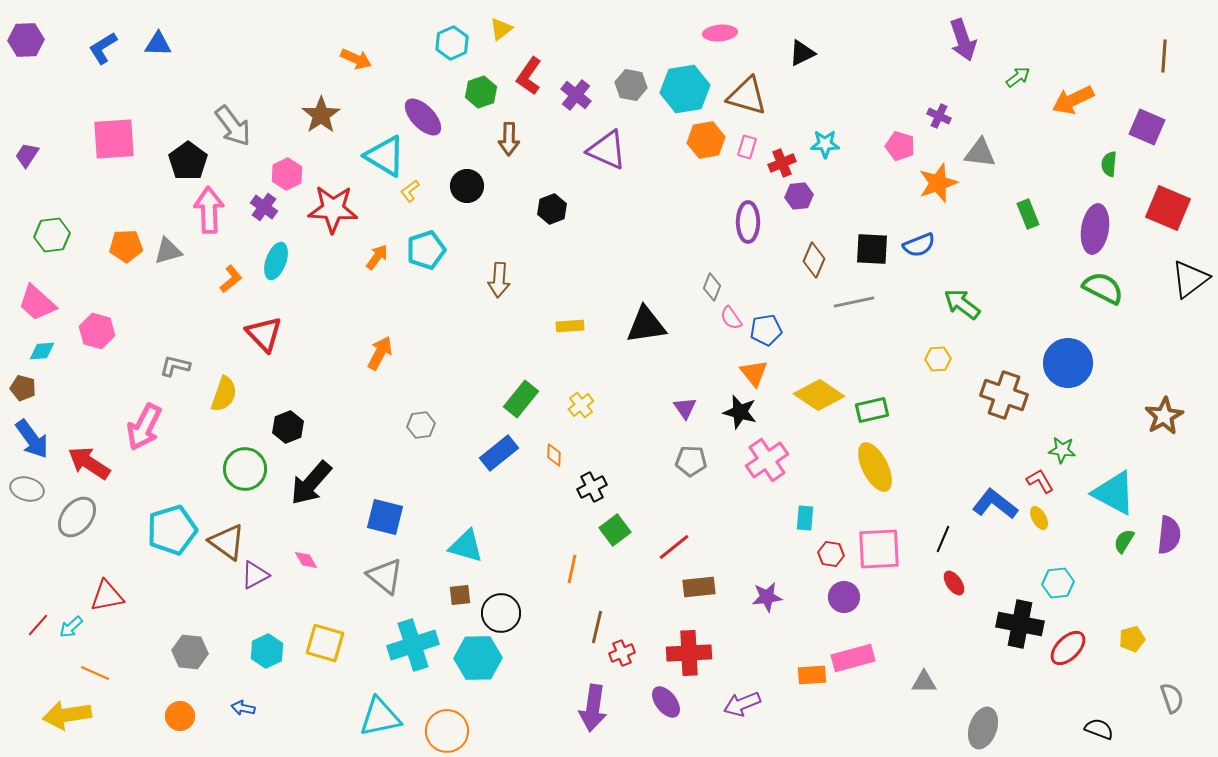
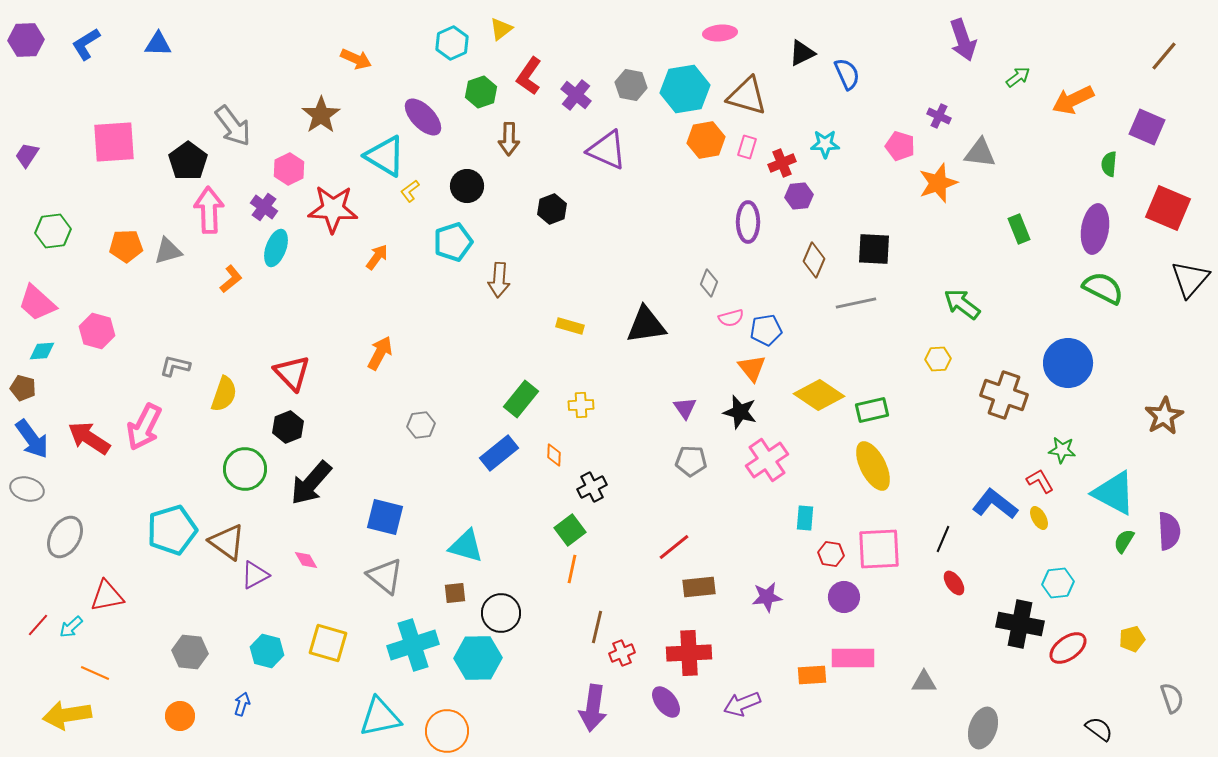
blue L-shape at (103, 48): moved 17 px left, 4 px up
brown line at (1164, 56): rotated 36 degrees clockwise
pink square at (114, 139): moved 3 px down
pink hexagon at (287, 174): moved 2 px right, 5 px up
green rectangle at (1028, 214): moved 9 px left, 15 px down
green hexagon at (52, 235): moved 1 px right, 4 px up
blue semicircle at (919, 245): moved 72 px left, 171 px up; rotated 92 degrees counterclockwise
black square at (872, 249): moved 2 px right
cyan pentagon at (426, 250): moved 27 px right, 8 px up
cyan ellipse at (276, 261): moved 13 px up
black triangle at (1190, 279): rotated 12 degrees counterclockwise
gray diamond at (712, 287): moved 3 px left, 4 px up
gray line at (854, 302): moved 2 px right, 1 px down
pink semicircle at (731, 318): rotated 70 degrees counterclockwise
yellow rectangle at (570, 326): rotated 20 degrees clockwise
red triangle at (264, 334): moved 28 px right, 39 px down
orange triangle at (754, 373): moved 2 px left, 5 px up
yellow cross at (581, 405): rotated 35 degrees clockwise
red arrow at (89, 463): moved 25 px up
yellow ellipse at (875, 467): moved 2 px left, 1 px up
gray ellipse at (77, 517): moved 12 px left, 20 px down; rotated 9 degrees counterclockwise
green square at (615, 530): moved 45 px left
purple semicircle at (1169, 535): moved 4 px up; rotated 9 degrees counterclockwise
brown square at (460, 595): moved 5 px left, 2 px up
yellow square at (325, 643): moved 3 px right
red ellipse at (1068, 648): rotated 9 degrees clockwise
cyan hexagon at (267, 651): rotated 20 degrees counterclockwise
pink rectangle at (853, 658): rotated 15 degrees clockwise
blue arrow at (243, 708): moved 1 px left, 4 px up; rotated 95 degrees clockwise
black semicircle at (1099, 729): rotated 16 degrees clockwise
